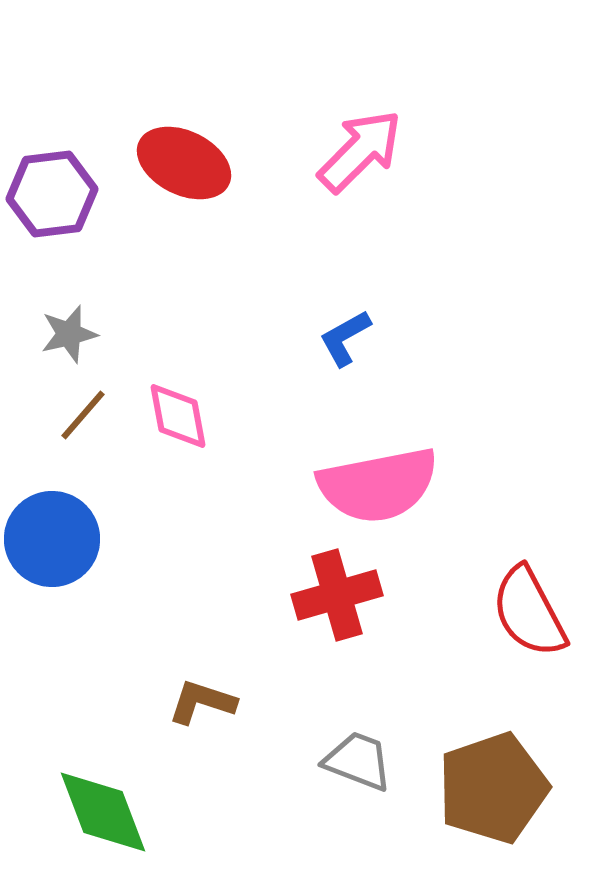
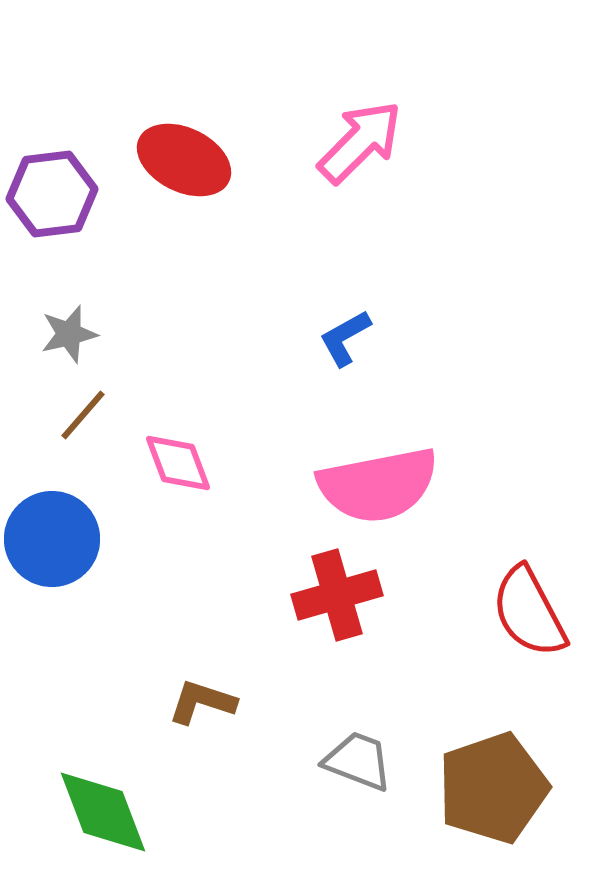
pink arrow: moved 9 px up
red ellipse: moved 3 px up
pink diamond: moved 47 px down; rotated 10 degrees counterclockwise
